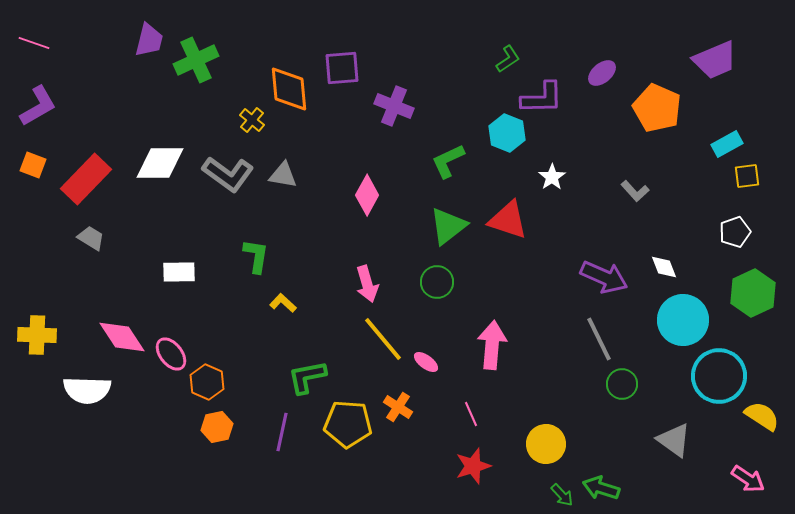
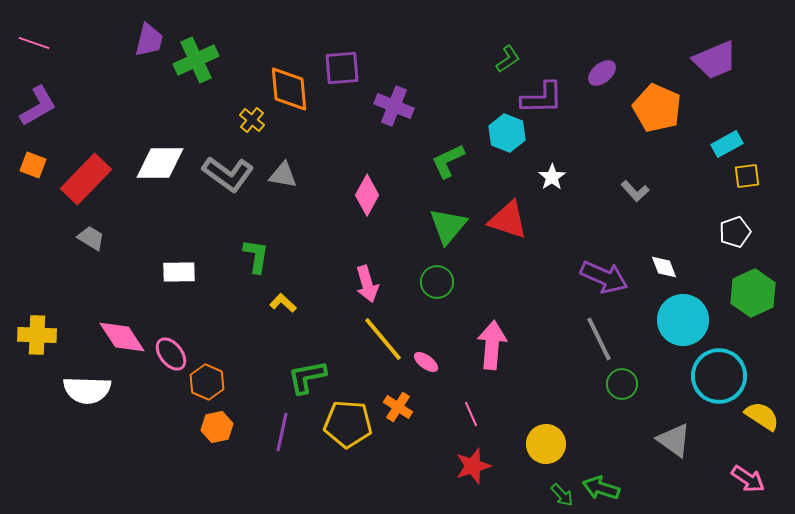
green triangle at (448, 226): rotated 12 degrees counterclockwise
